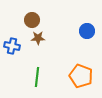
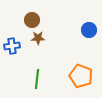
blue circle: moved 2 px right, 1 px up
blue cross: rotated 21 degrees counterclockwise
green line: moved 2 px down
